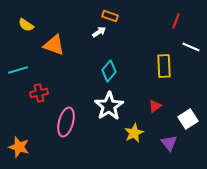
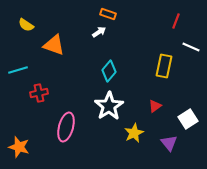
orange rectangle: moved 2 px left, 2 px up
yellow rectangle: rotated 15 degrees clockwise
pink ellipse: moved 5 px down
